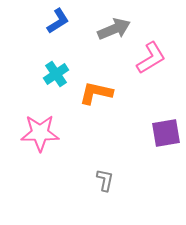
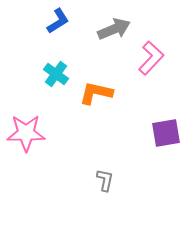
pink L-shape: rotated 16 degrees counterclockwise
cyan cross: rotated 20 degrees counterclockwise
pink star: moved 14 px left
